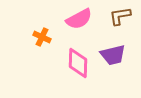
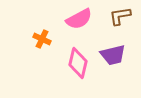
orange cross: moved 2 px down
pink diamond: rotated 12 degrees clockwise
